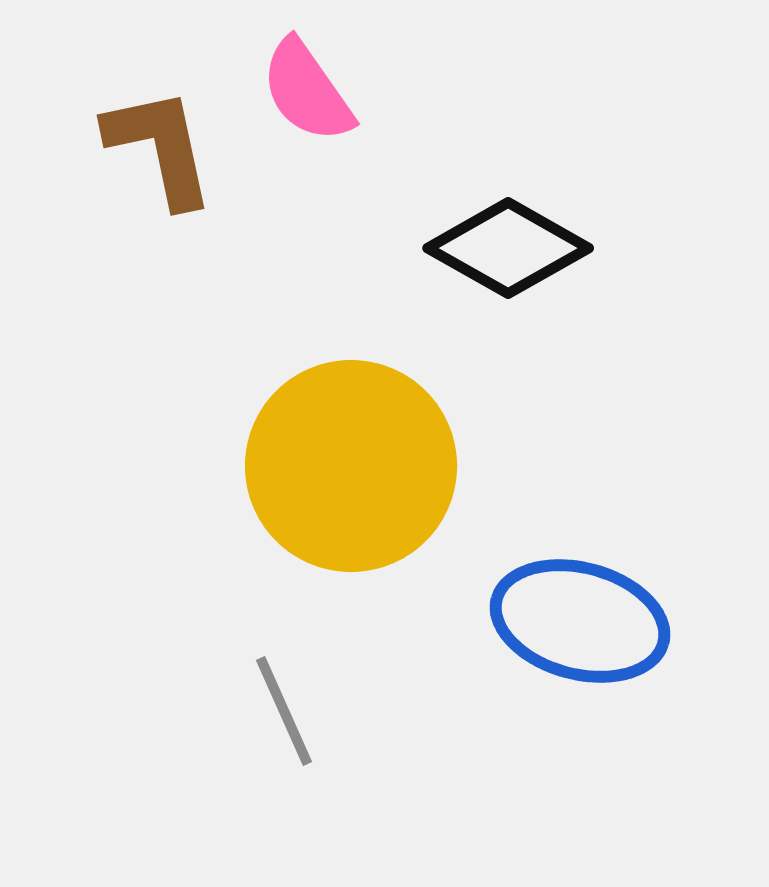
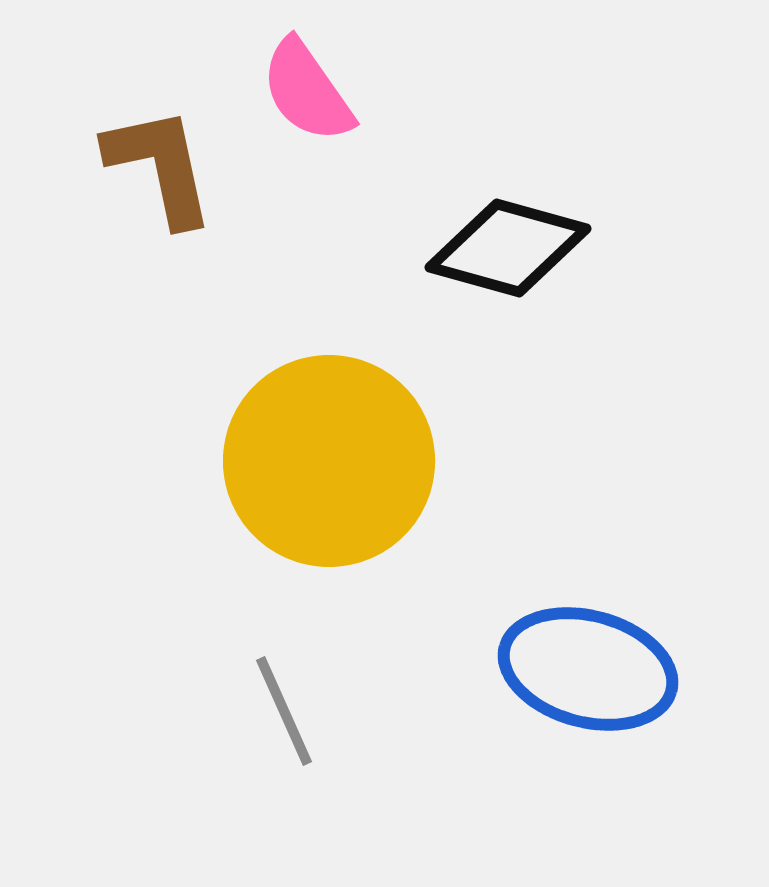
brown L-shape: moved 19 px down
black diamond: rotated 14 degrees counterclockwise
yellow circle: moved 22 px left, 5 px up
blue ellipse: moved 8 px right, 48 px down
